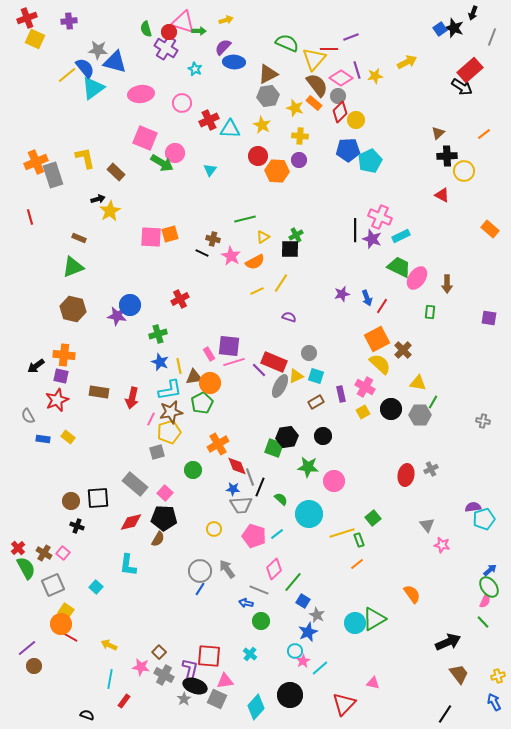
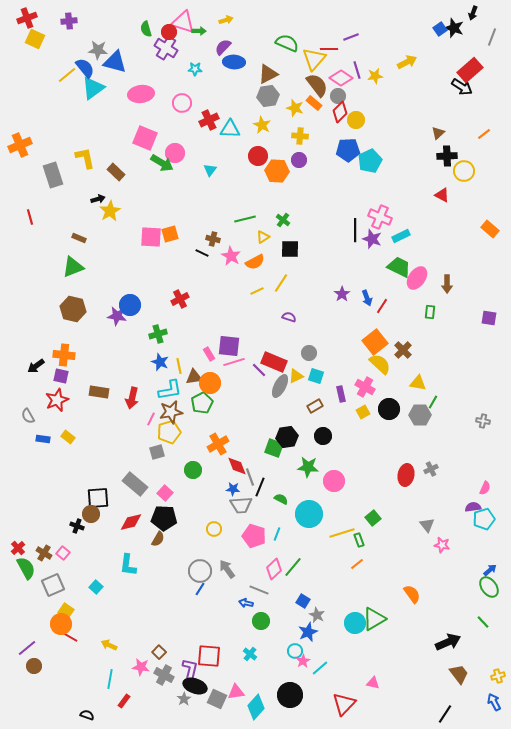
cyan star at (195, 69): rotated 24 degrees counterclockwise
orange cross at (36, 162): moved 16 px left, 17 px up
green cross at (296, 235): moved 13 px left, 15 px up; rotated 24 degrees counterclockwise
purple star at (342, 294): rotated 21 degrees counterclockwise
orange square at (377, 339): moved 2 px left, 3 px down; rotated 10 degrees counterclockwise
brown rectangle at (316, 402): moved 1 px left, 4 px down
black circle at (391, 409): moved 2 px left
green semicircle at (281, 499): rotated 16 degrees counterclockwise
brown circle at (71, 501): moved 20 px right, 13 px down
cyan line at (277, 534): rotated 32 degrees counterclockwise
green line at (293, 582): moved 15 px up
pink semicircle at (485, 601): moved 113 px up
pink triangle at (225, 681): moved 11 px right, 11 px down
